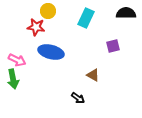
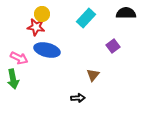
yellow circle: moved 6 px left, 3 px down
cyan rectangle: rotated 18 degrees clockwise
purple square: rotated 24 degrees counterclockwise
blue ellipse: moved 4 px left, 2 px up
pink arrow: moved 2 px right, 2 px up
brown triangle: rotated 40 degrees clockwise
black arrow: rotated 40 degrees counterclockwise
